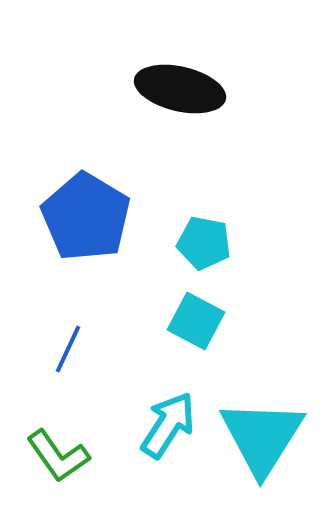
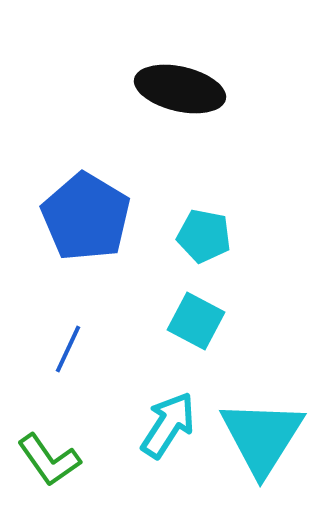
cyan pentagon: moved 7 px up
green L-shape: moved 9 px left, 4 px down
